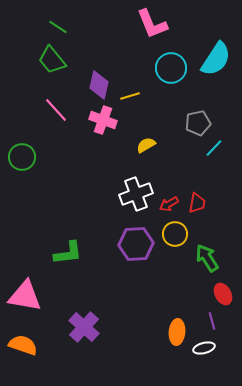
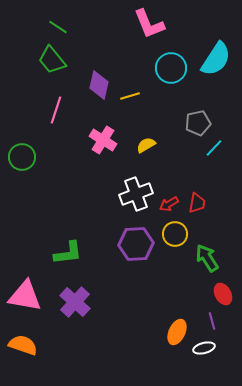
pink L-shape: moved 3 px left
pink line: rotated 60 degrees clockwise
pink cross: moved 20 px down; rotated 12 degrees clockwise
purple cross: moved 9 px left, 25 px up
orange ellipse: rotated 20 degrees clockwise
